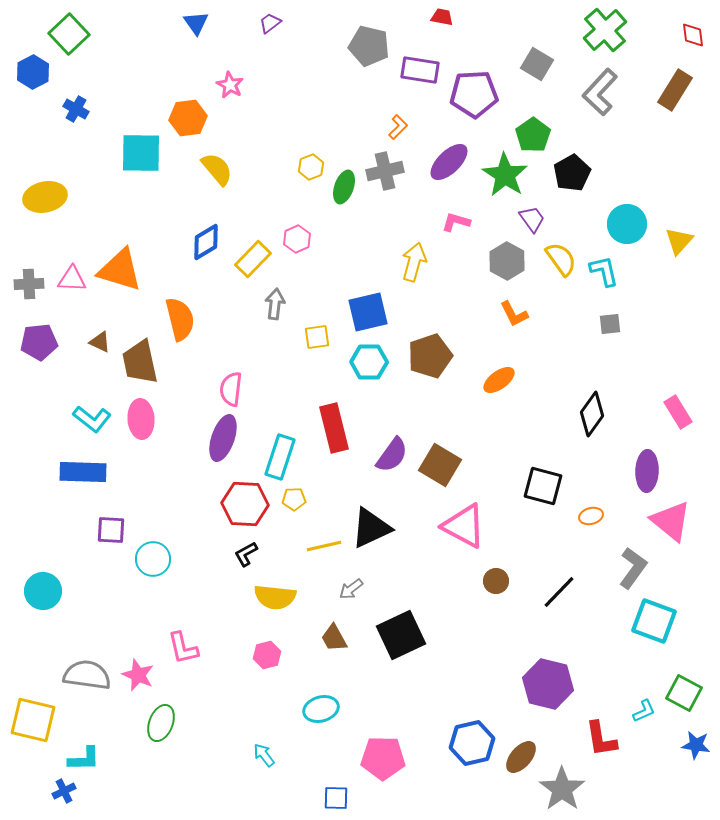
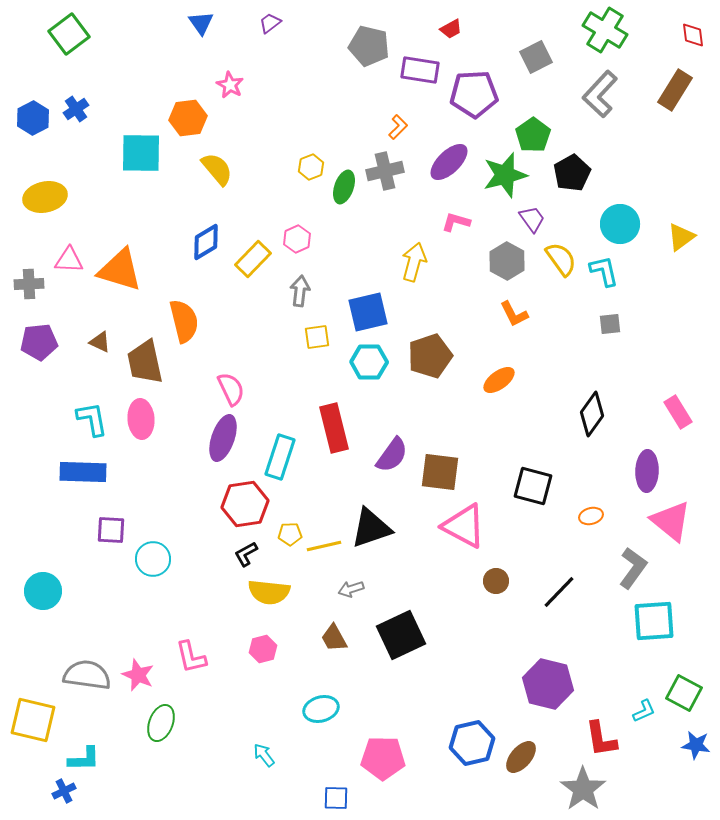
red trapezoid at (442, 17): moved 9 px right, 12 px down; rotated 140 degrees clockwise
blue triangle at (196, 23): moved 5 px right
green cross at (605, 30): rotated 18 degrees counterclockwise
green square at (69, 34): rotated 6 degrees clockwise
gray square at (537, 64): moved 1 px left, 7 px up; rotated 32 degrees clockwise
blue hexagon at (33, 72): moved 46 px down
gray L-shape at (600, 92): moved 2 px down
blue cross at (76, 109): rotated 25 degrees clockwise
green star at (505, 175): rotated 24 degrees clockwise
cyan circle at (627, 224): moved 7 px left
yellow triangle at (679, 241): moved 2 px right, 4 px up; rotated 12 degrees clockwise
pink triangle at (72, 279): moved 3 px left, 19 px up
gray arrow at (275, 304): moved 25 px right, 13 px up
orange semicircle at (180, 319): moved 4 px right, 2 px down
brown trapezoid at (140, 362): moved 5 px right
pink semicircle at (231, 389): rotated 148 degrees clockwise
cyan L-shape at (92, 419): rotated 138 degrees counterclockwise
brown square at (440, 465): moved 7 px down; rotated 24 degrees counterclockwise
black square at (543, 486): moved 10 px left
yellow pentagon at (294, 499): moved 4 px left, 35 px down
red hexagon at (245, 504): rotated 12 degrees counterclockwise
black triangle at (371, 528): rotated 6 degrees clockwise
gray arrow at (351, 589): rotated 20 degrees clockwise
yellow semicircle at (275, 597): moved 6 px left, 5 px up
cyan square at (654, 621): rotated 24 degrees counterclockwise
pink L-shape at (183, 648): moved 8 px right, 9 px down
pink hexagon at (267, 655): moved 4 px left, 6 px up
gray star at (562, 789): moved 21 px right
